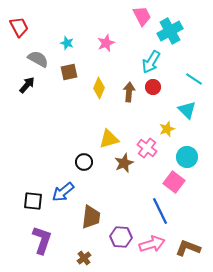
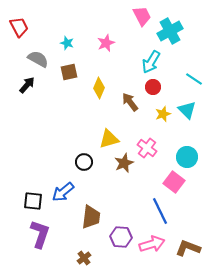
brown arrow: moved 1 px right, 10 px down; rotated 42 degrees counterclockwise
yellow star: moved 4 px left, 15 px up
purple L-shape: moved 2 px left, 6 px up
